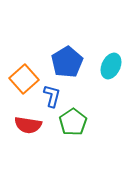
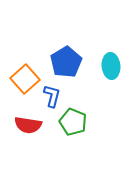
blue pentagon: moved 1 px left
cyan ellipse: rotated 30 degrees counterclockwise
orange square: moved 1 px right
green pentagon: rotated 16 degrees counterclockwise
